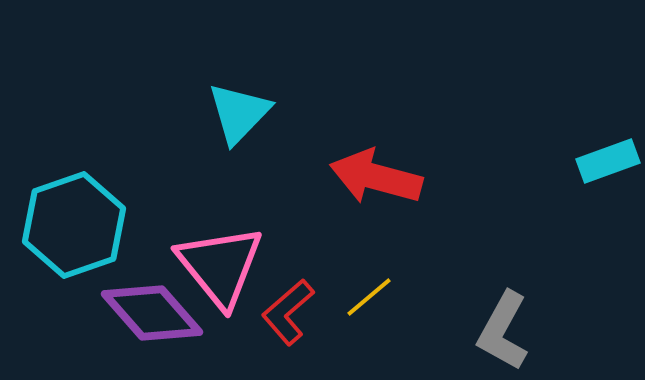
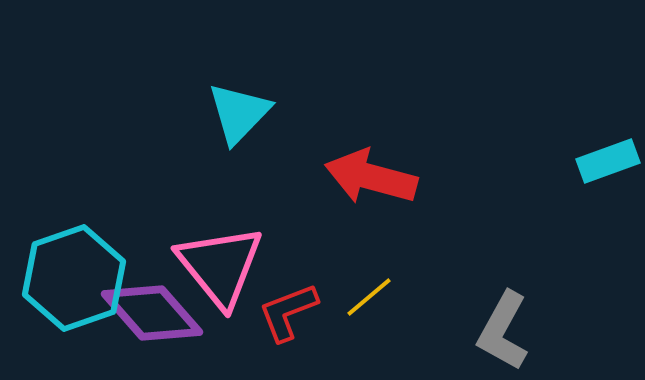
red arrow: moved 5 px left
cyan hexagon: moved 53 px down
red L-shape: rotated 20 degrees clockwise
